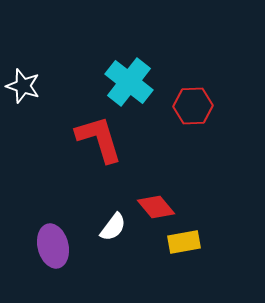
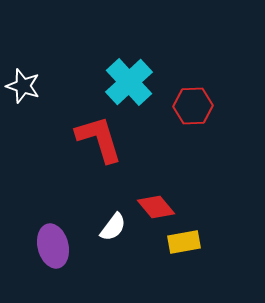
cyan cross: rotated 9 degrees clockwise
